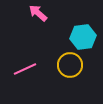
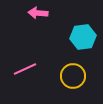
pink arrow: rotated 36 degrees counterclockwise
yellow circle: moved 3 px right, 11 px down
